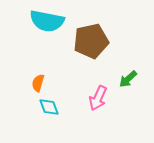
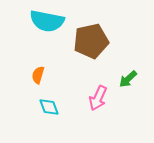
orange semicircle: moved 8 px up
